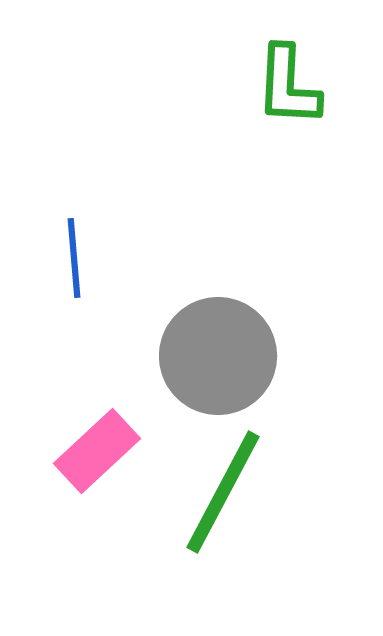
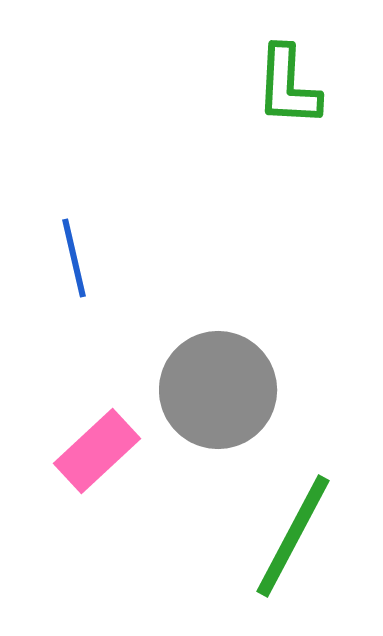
blue line: rotated 8 degrees counterclockwise
gray circle: moved 34 px down
green line: moved 70 px right, 44 px down
